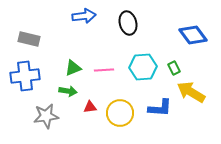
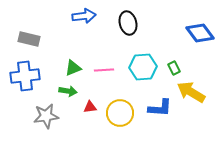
blue diamond: moved 7 px right, 2 px up
